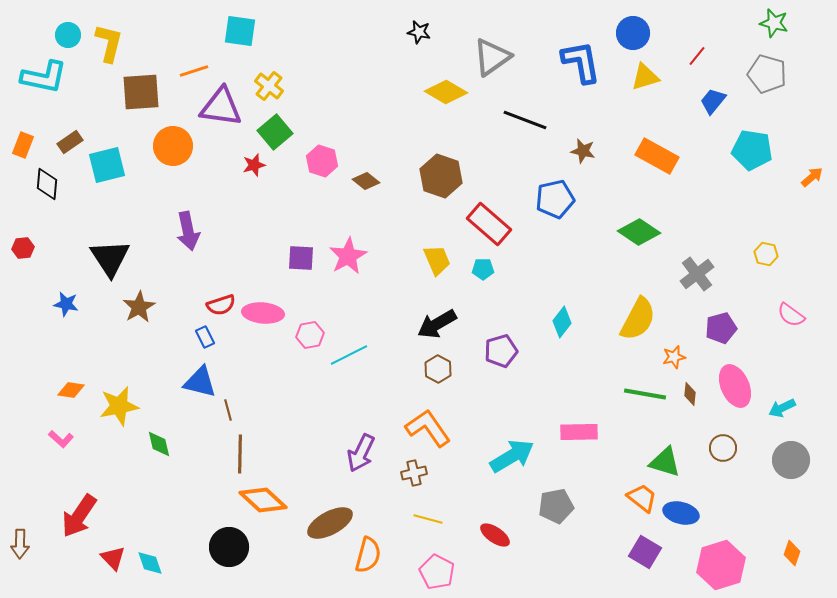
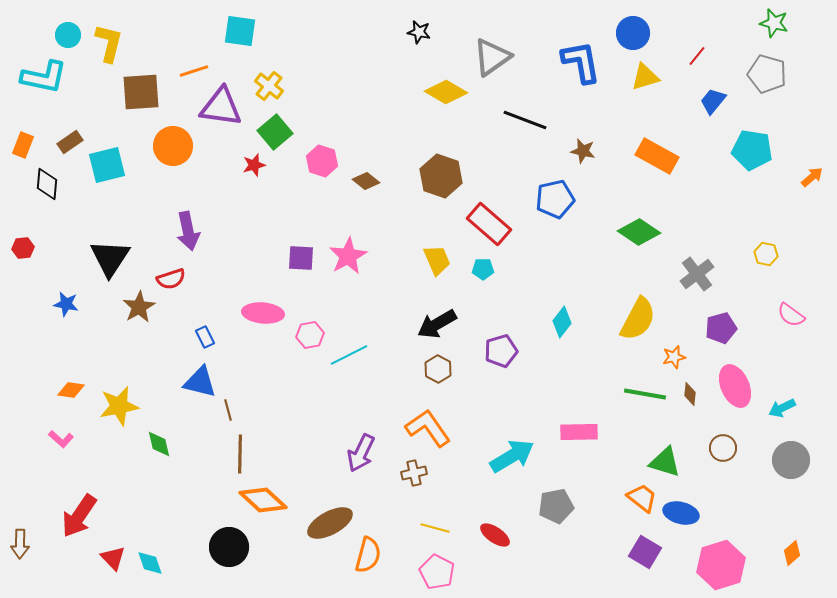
black triangle at (110, 258): rotated 6 degrees clockwise
red semicircle at (221, 305): moved 50 px left, 26 px up
yellow line at (428, 519): moved 7 px right, 9 px down
orange diamond at (792, 553): rotated 30 degrees clockwise
